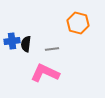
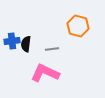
orange hexagon: moved 3 px down
